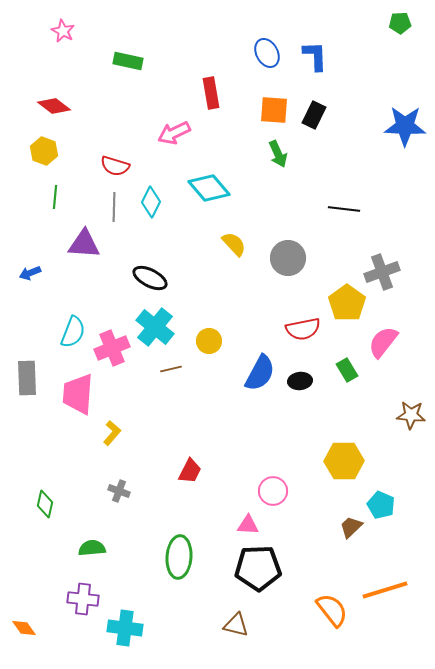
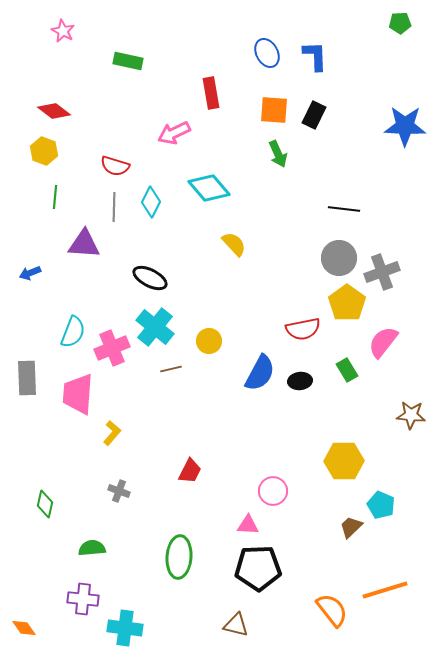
red diamond at (54, 106): moved 5 px down
gray circle at (288, 258): moved 51 px right
